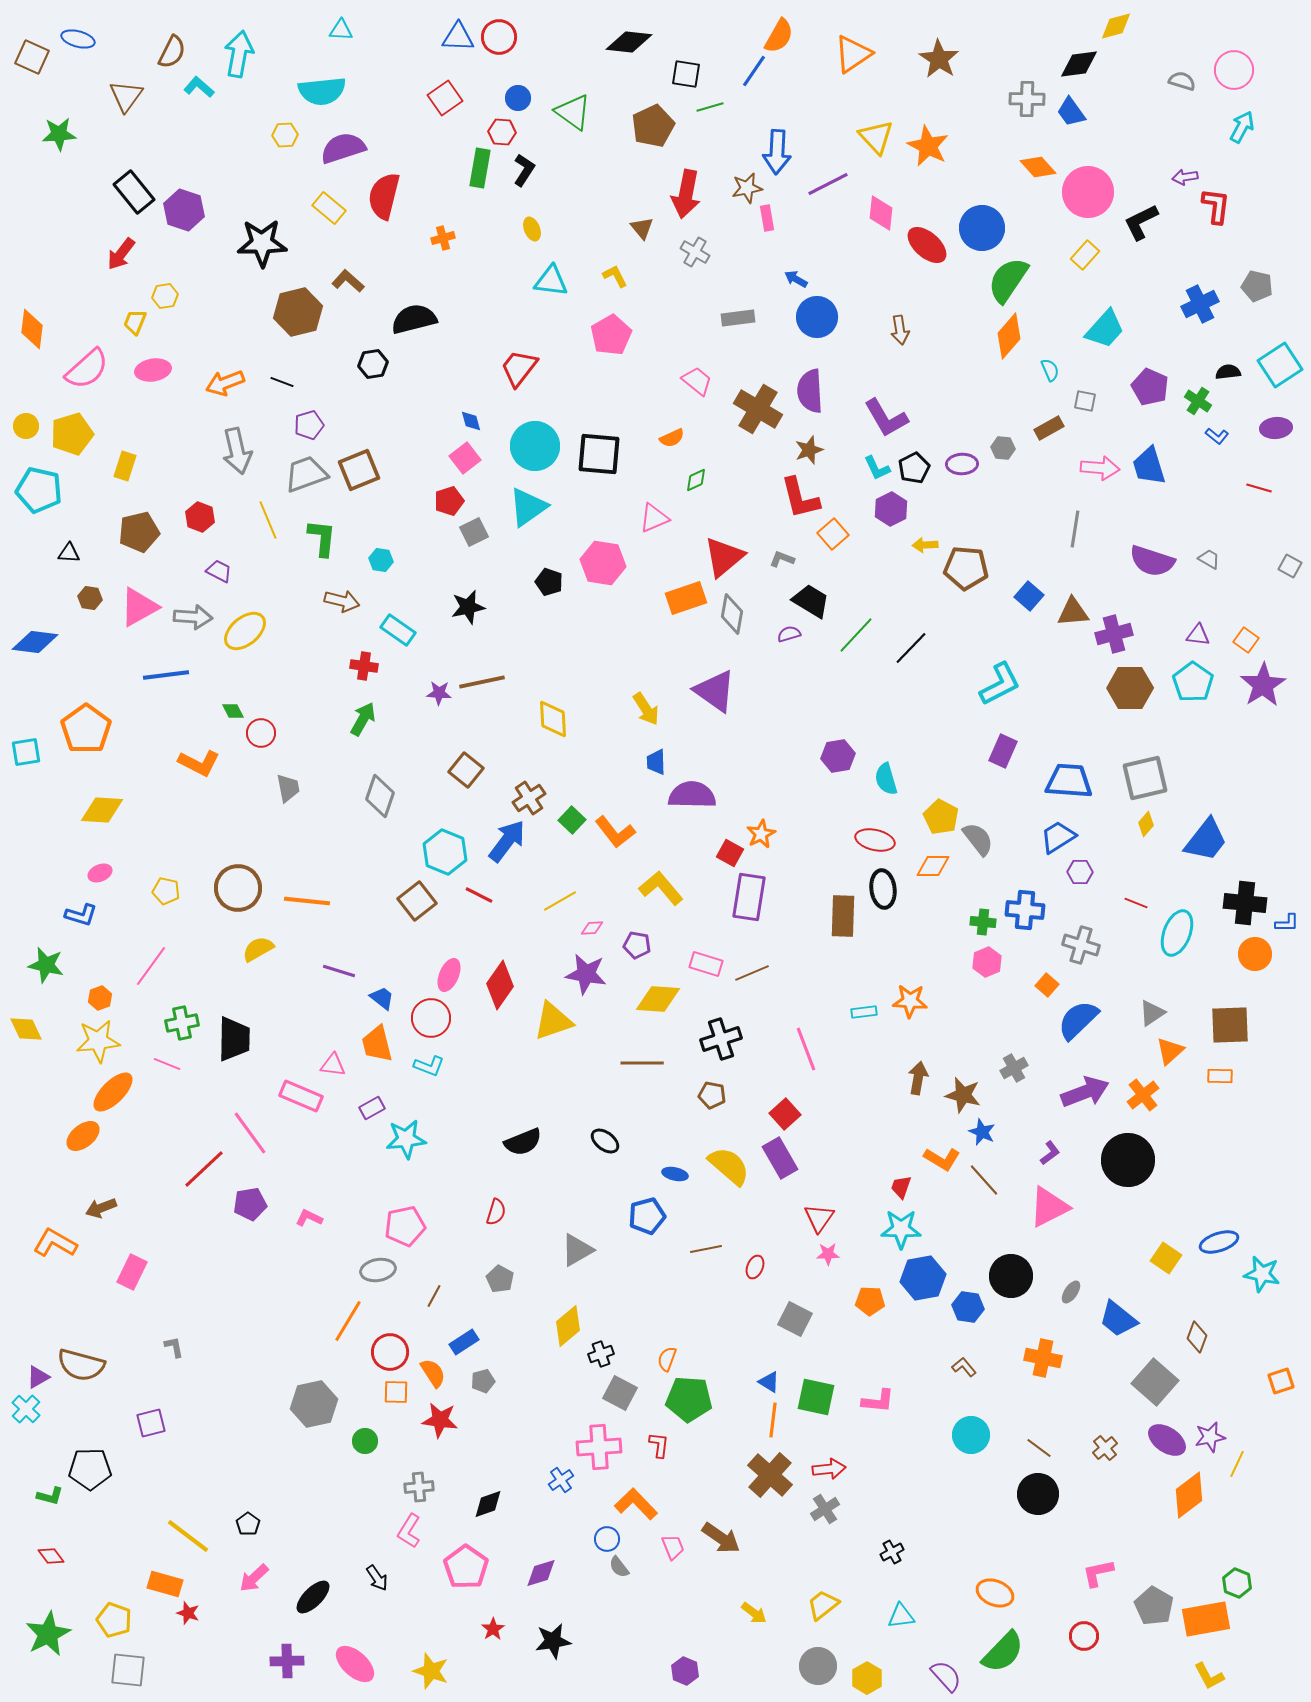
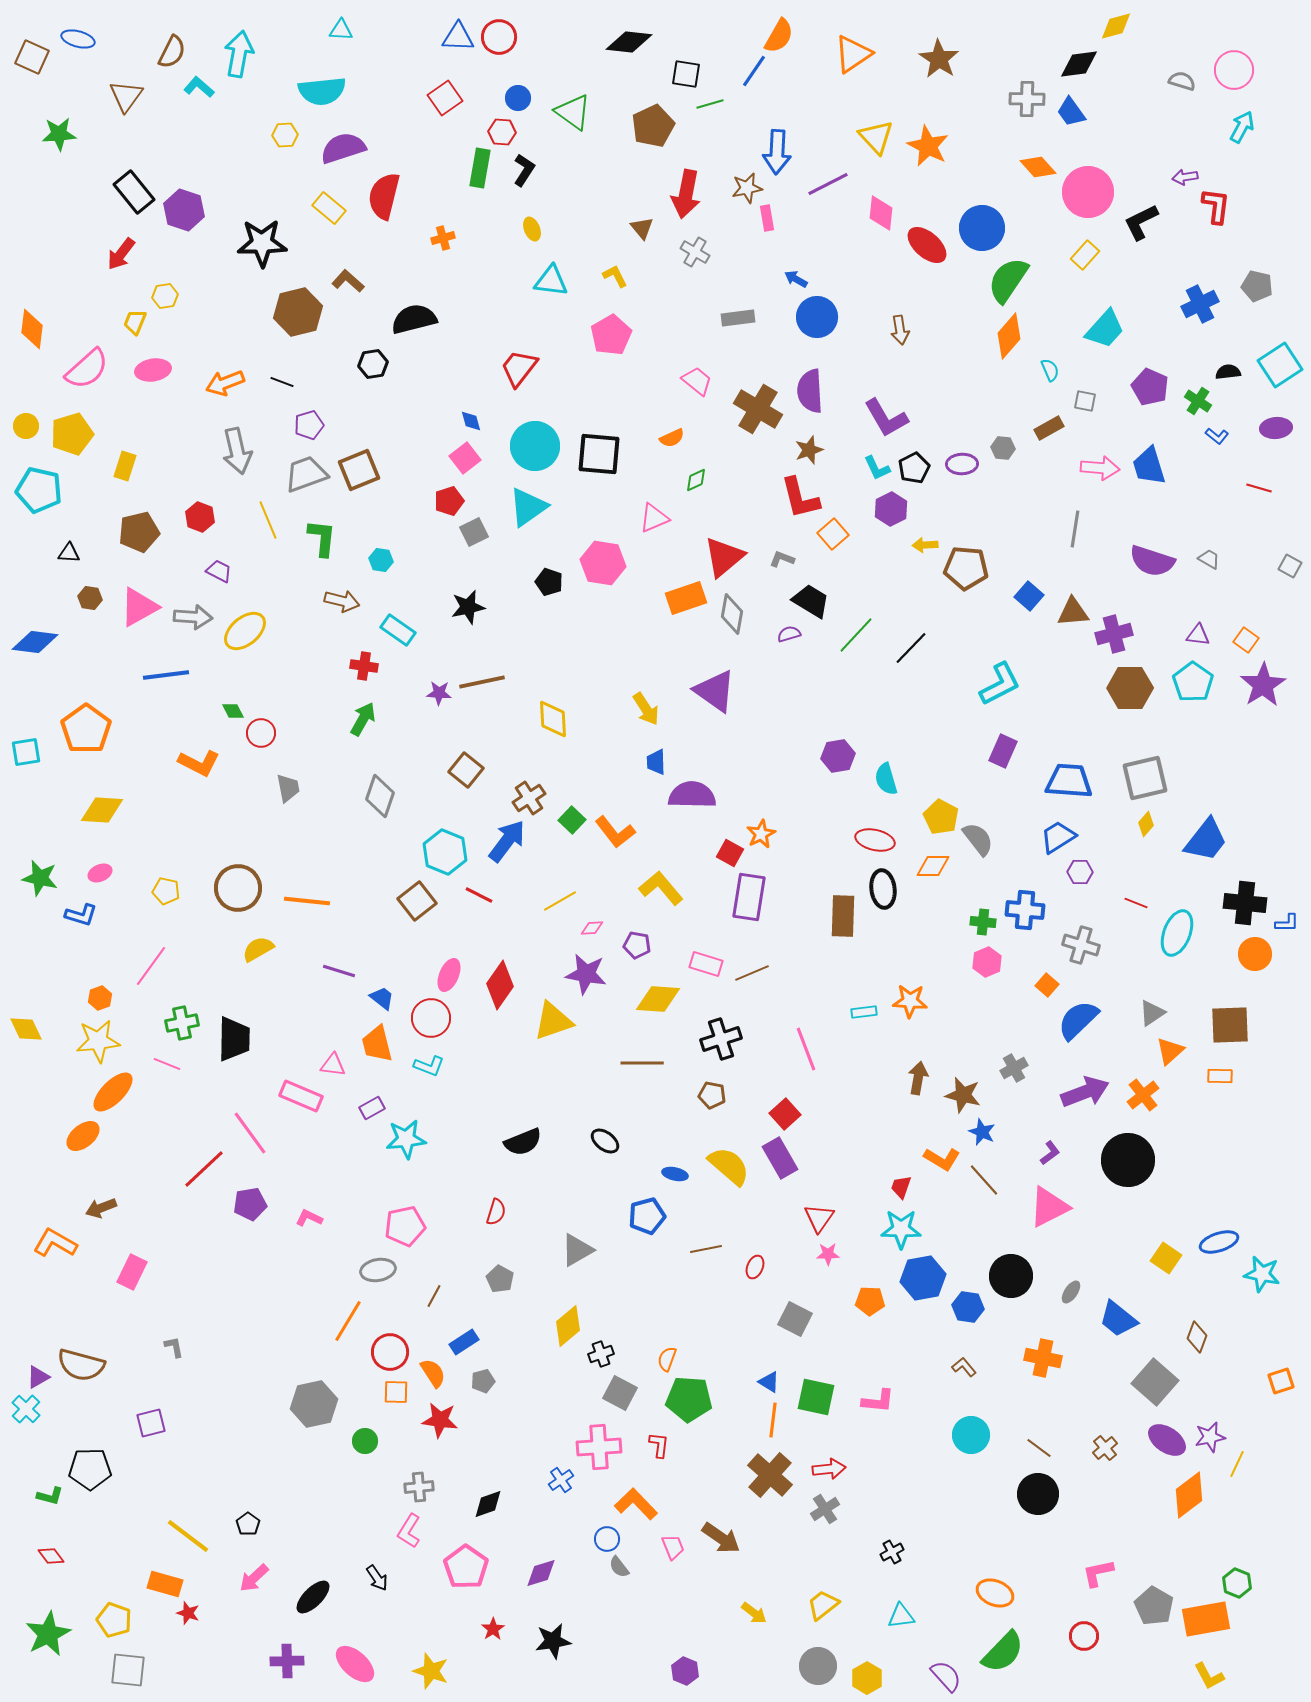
green line at (710, 107): moved 3 px up
green star at (46, 965): moved 6 px left, 87 px up
